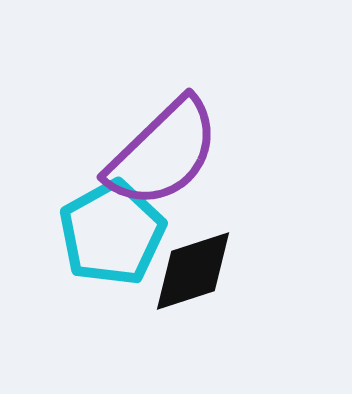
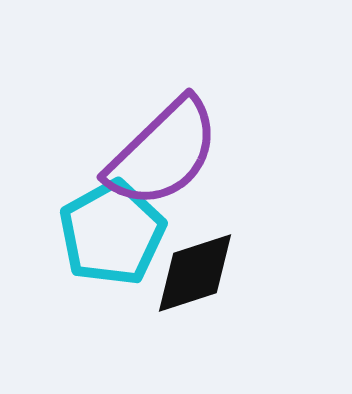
black diamond: moved 2 px right, 2 px down
